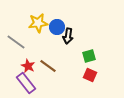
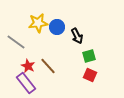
black arrow: moved 9 px right; rotated 35 degrees counterclockwise
brown line: rotated 12 degrees clockwise
